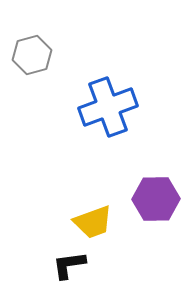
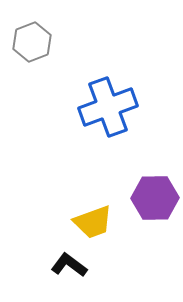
gray hexagon: moved 13 px up; rotated 6 degrees counterclockwise
purple hexagon: moved 1 px left, 1 px up
black L-shape: rotated 45 degrees clockwise
